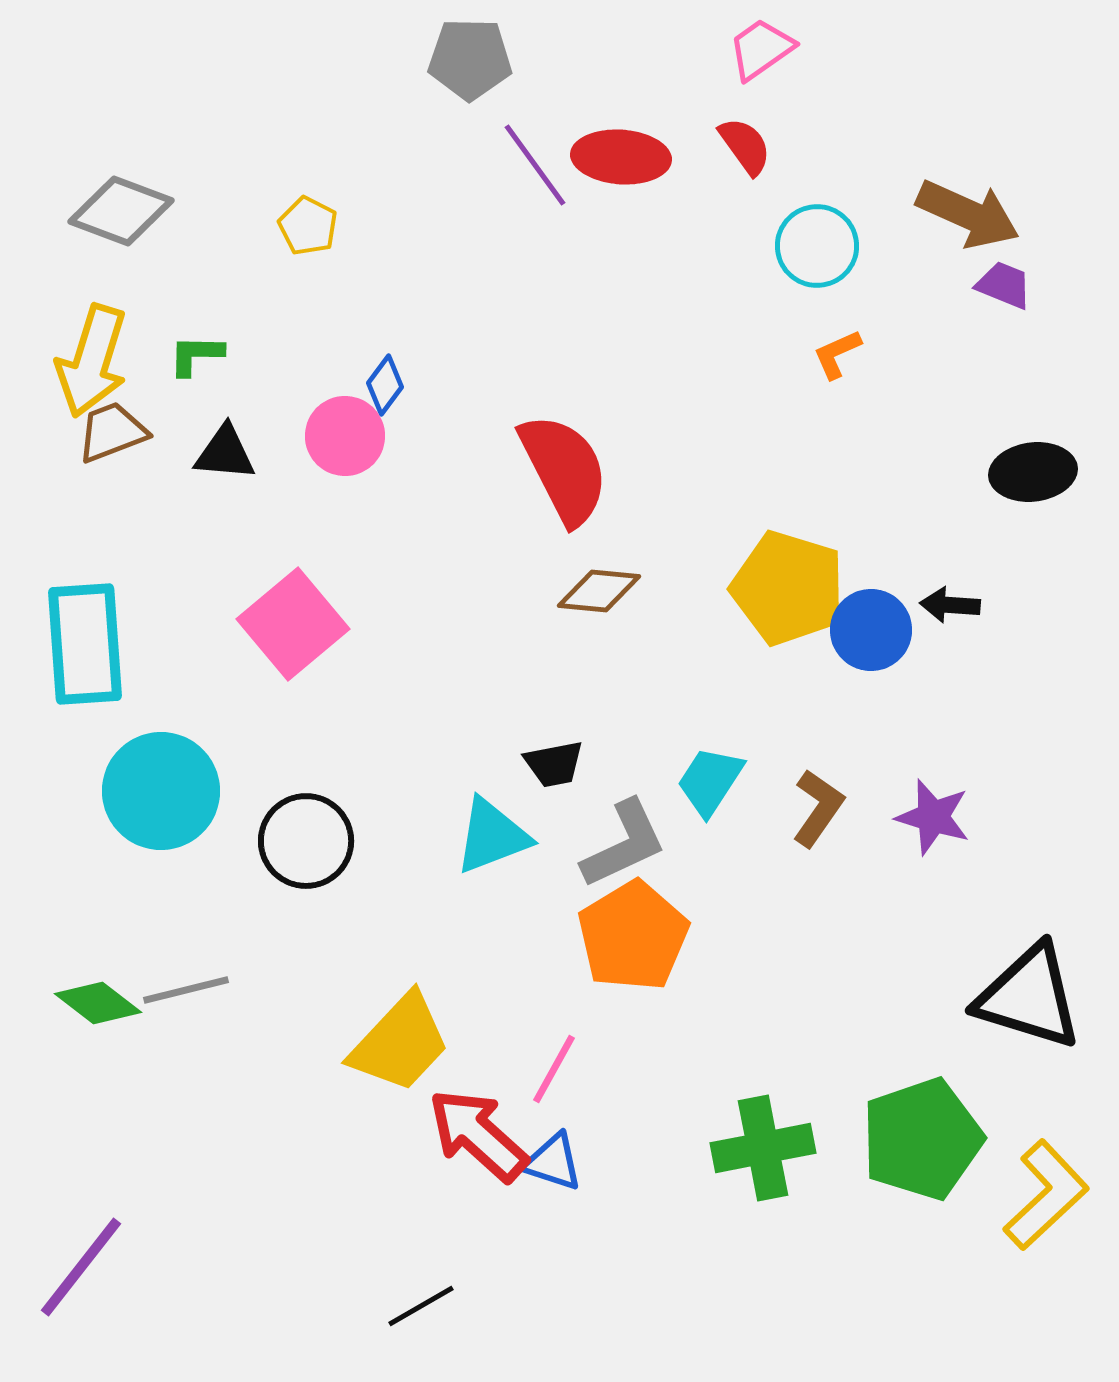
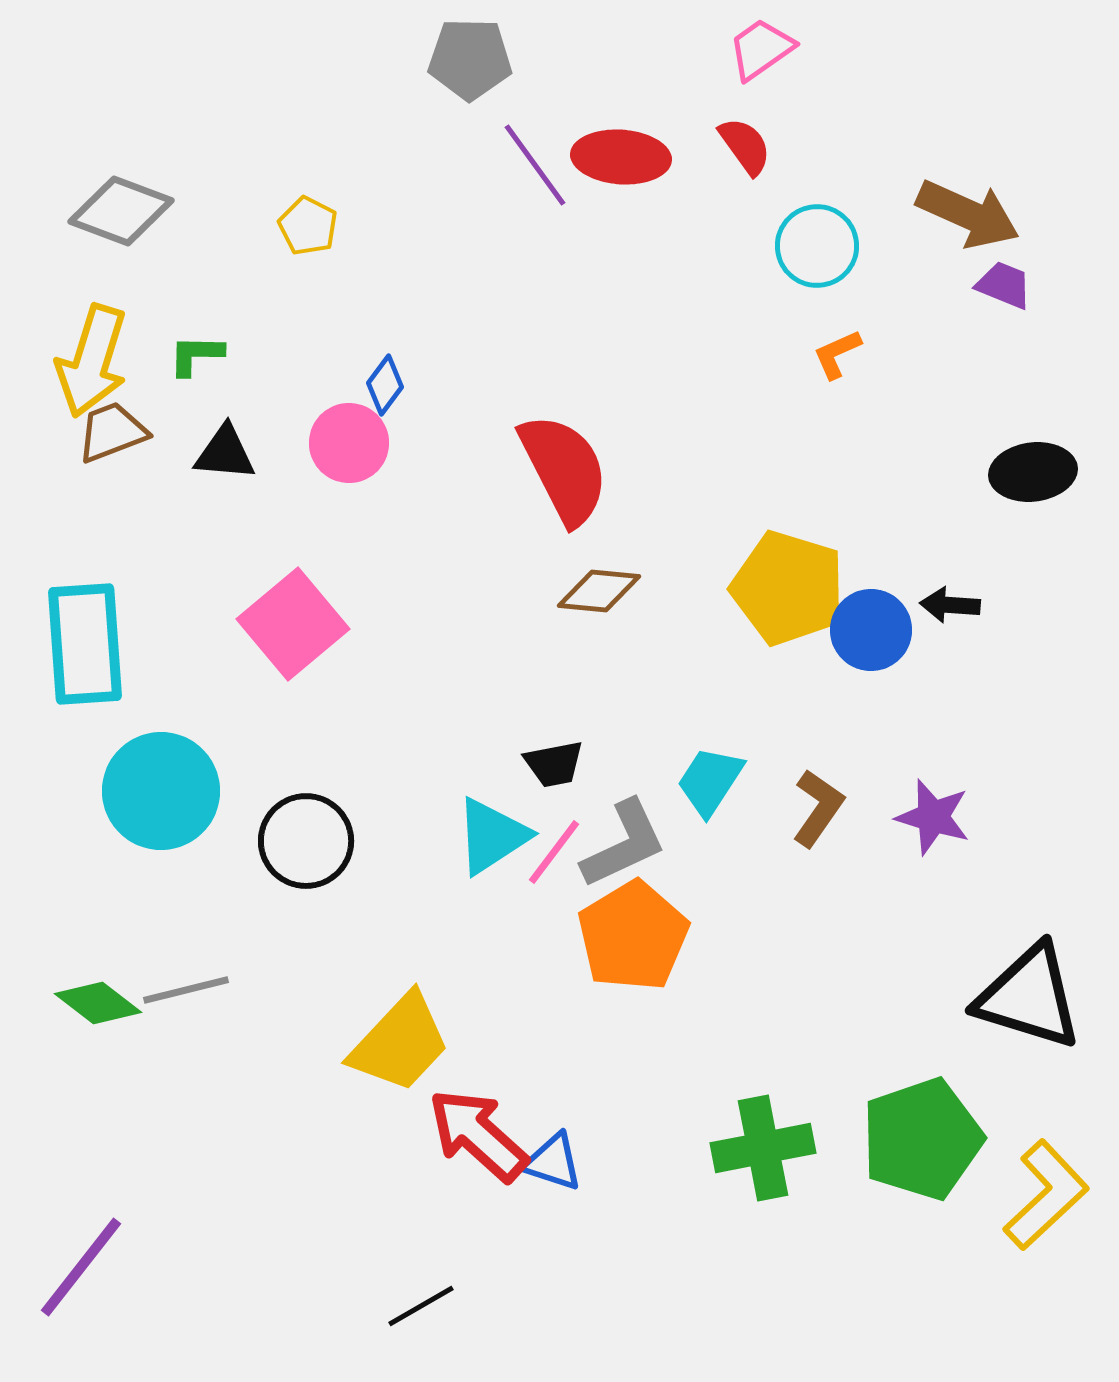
pink circle at (345, 436): moved 4 px right, 7 px down
cyan triangle at (492, 836): rotated 12 degrees counterclockwise
pink line at (554, 1069): moved 217 px up; rotated 8 degrees clockwise
